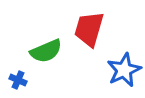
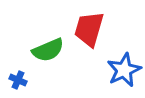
green semicircle: moved 2 px right, 1 px up
